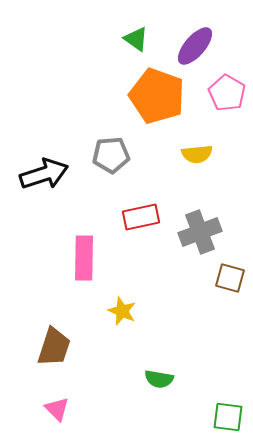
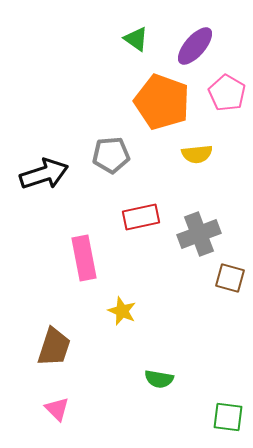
orange pentagon: moved 5 px right, 6 px down
gray cross: moved 1 px left, 2 px down
pink rectangle: rotated 12 degrees counterclockwise
